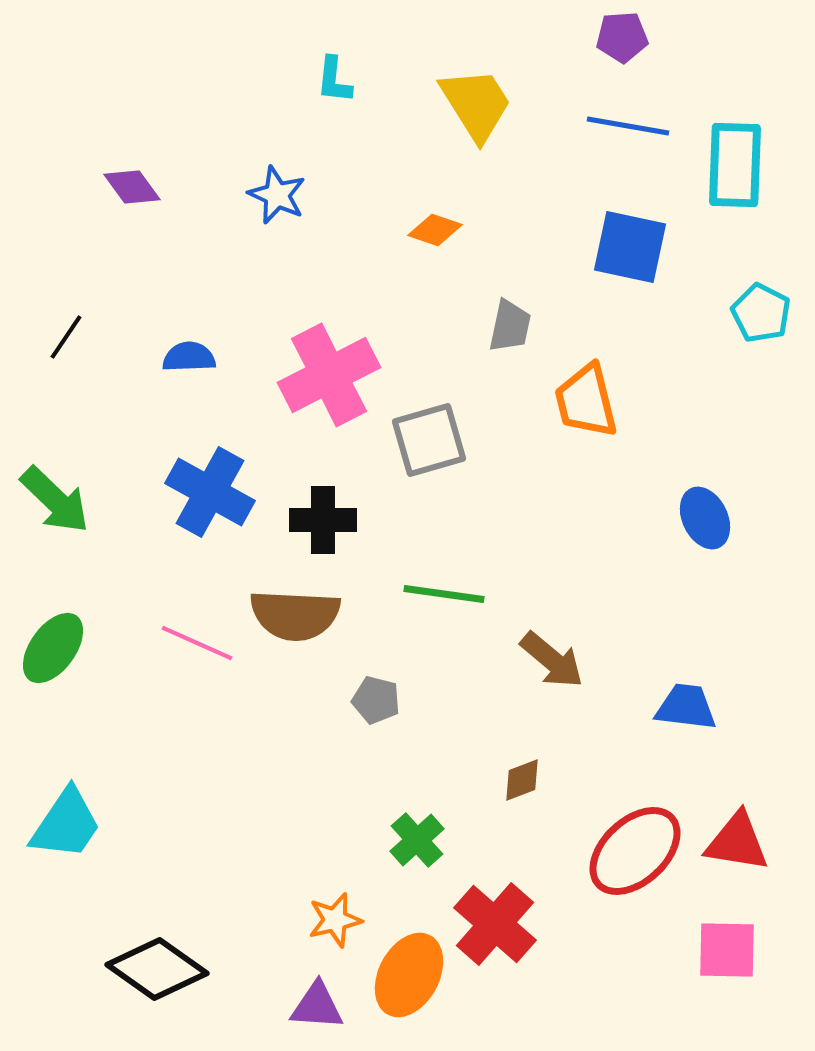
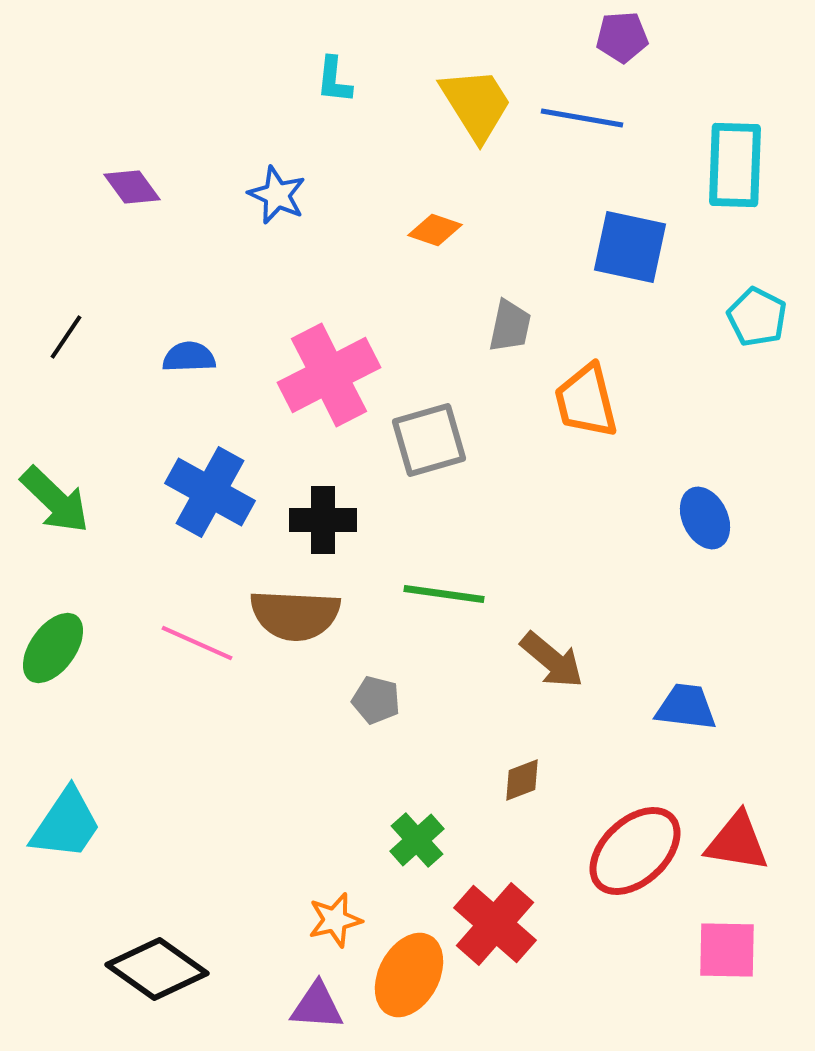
blue line: moved 46 px left, 8 px up
cyan pentagon: moved 4 px left, 4 px down
